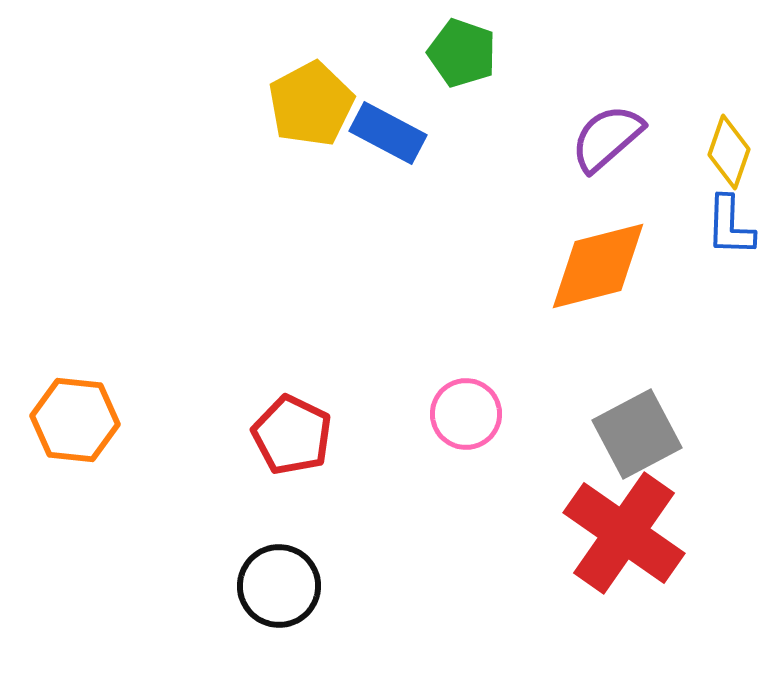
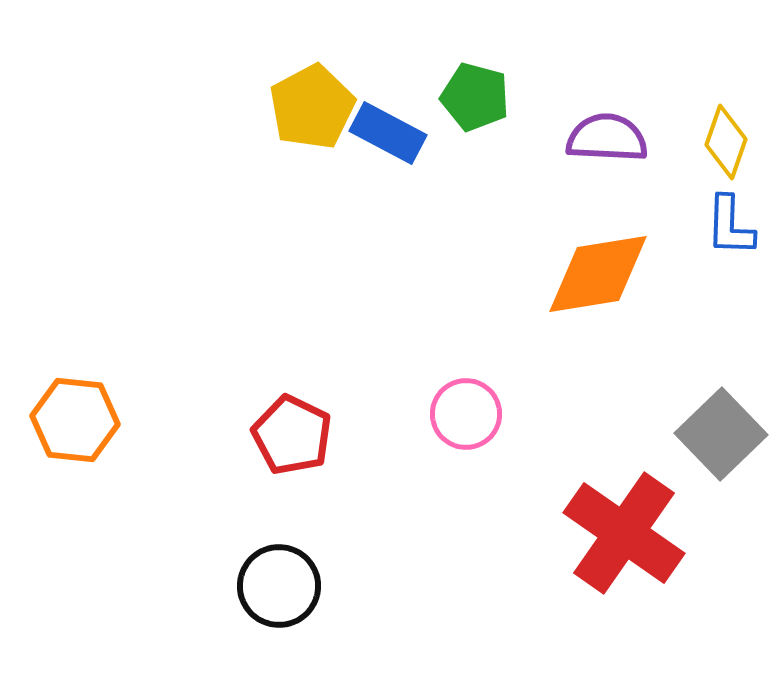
green pentagon: moved 13 px right, 44 px down; rotated 4 degrees counterclockwise
yellow pentagon: moved 1 px right, 3 px down
purple semicircle: rotated 44 degrees clockwise
yellow diamond: moved 3 px left, 10 px up
orange diamond: moved 8 px down; rotated 5 degrees clockwise
gray square: moved 84 px right; rotated 16 degrees counterclockwise
